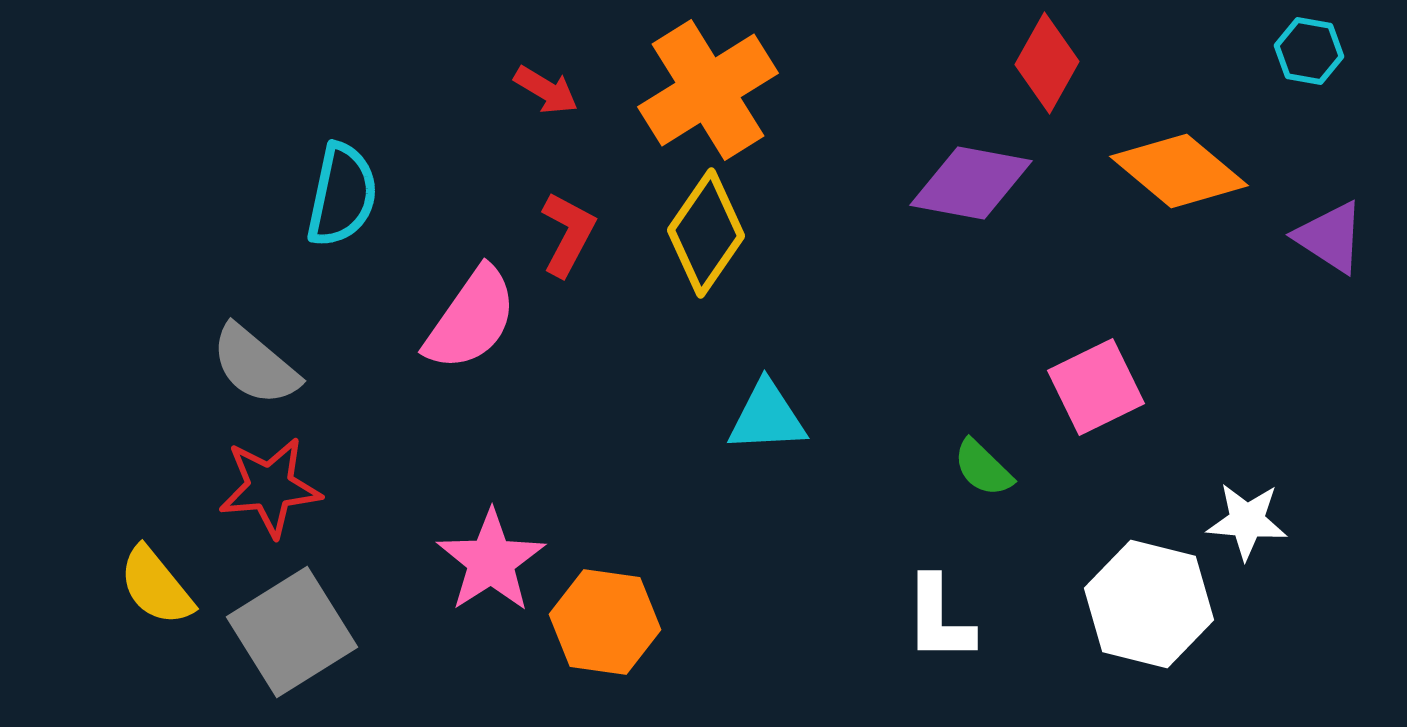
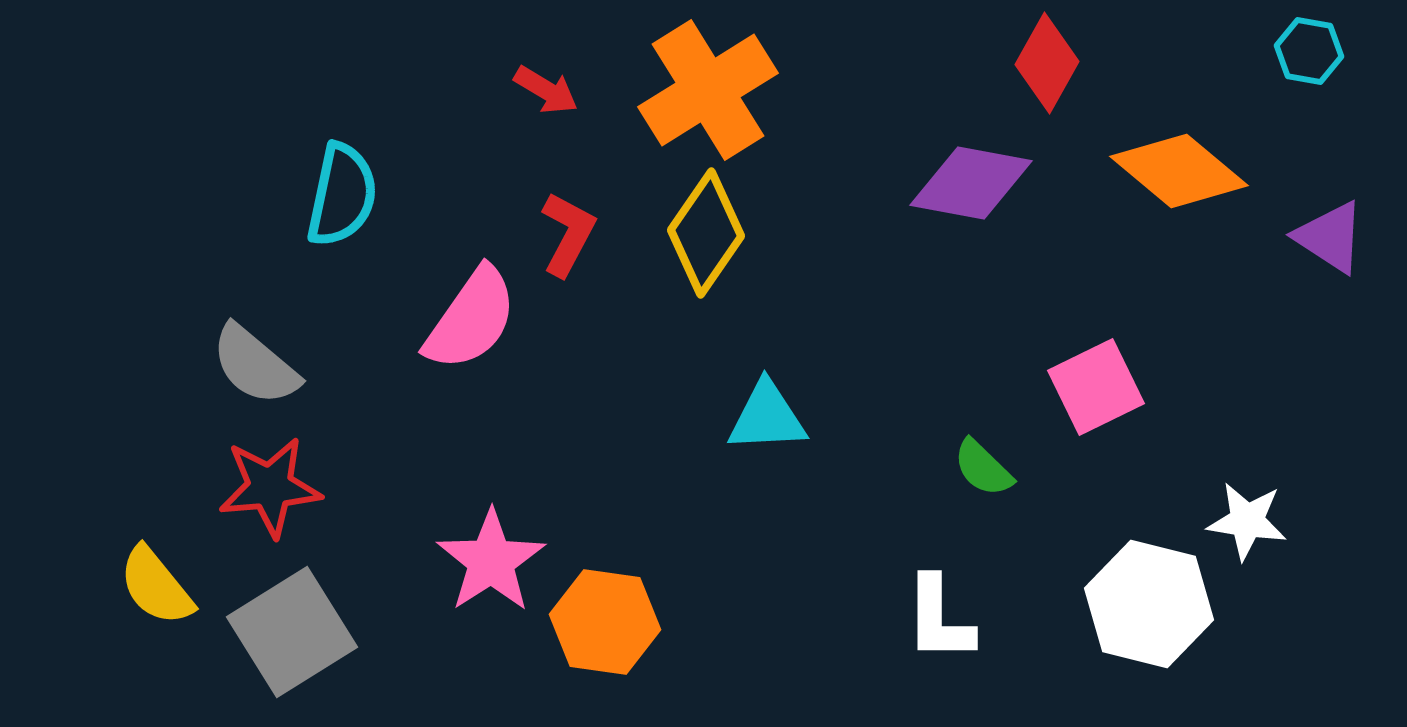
white star: rotated 4 degrees clockwise
